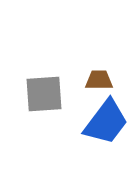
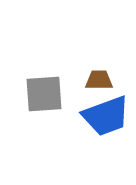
blue trapezoid: moved 6 px up; rotated 33 degrees clockwise
